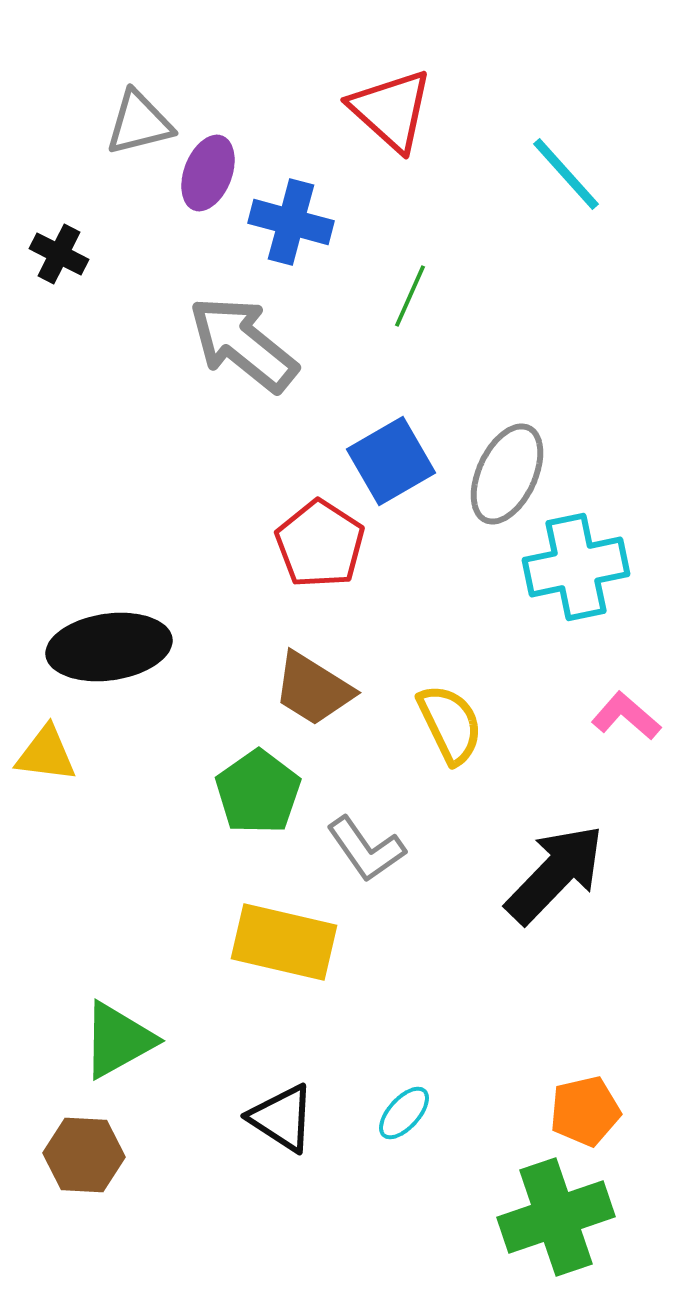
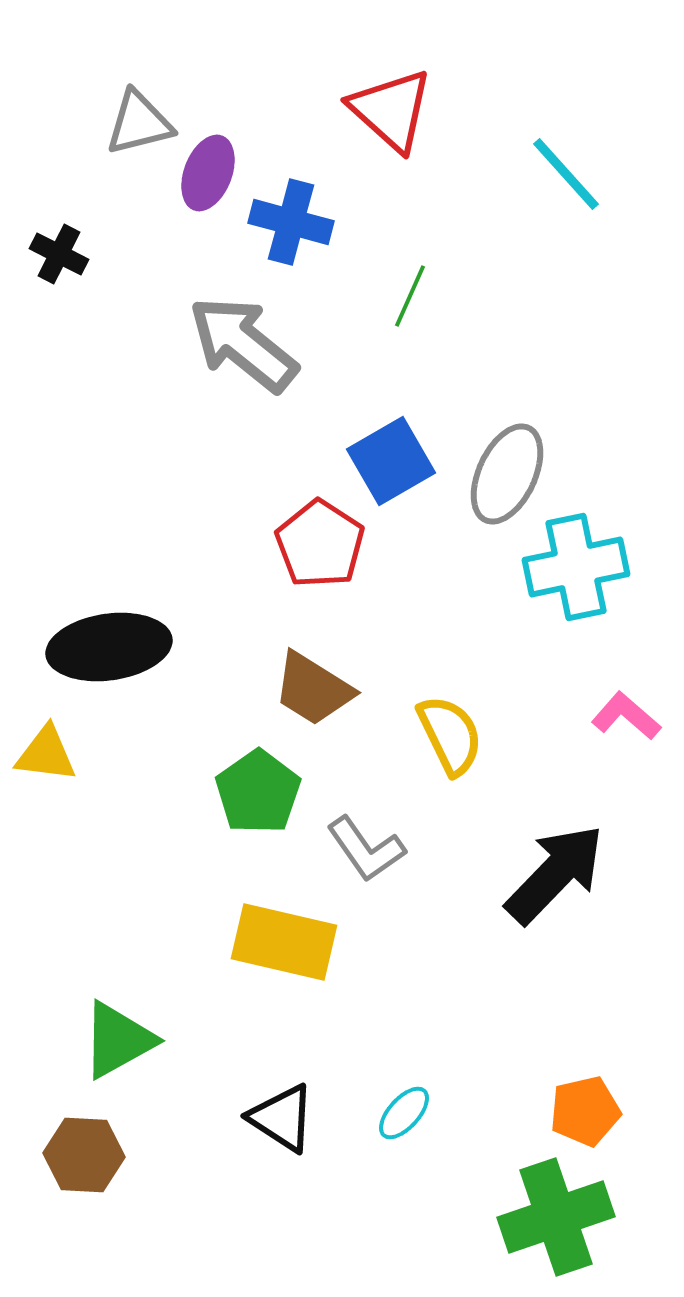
yellow semicircle: moved 11 px down
